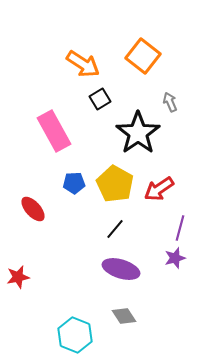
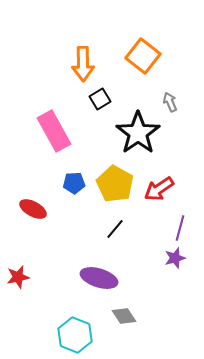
orange arrow: rotated 56 degrees clockwise
red ellipse: rotated 20 degrees counterclockwise
purple ellipse: moved 22 px left, 9 px down
